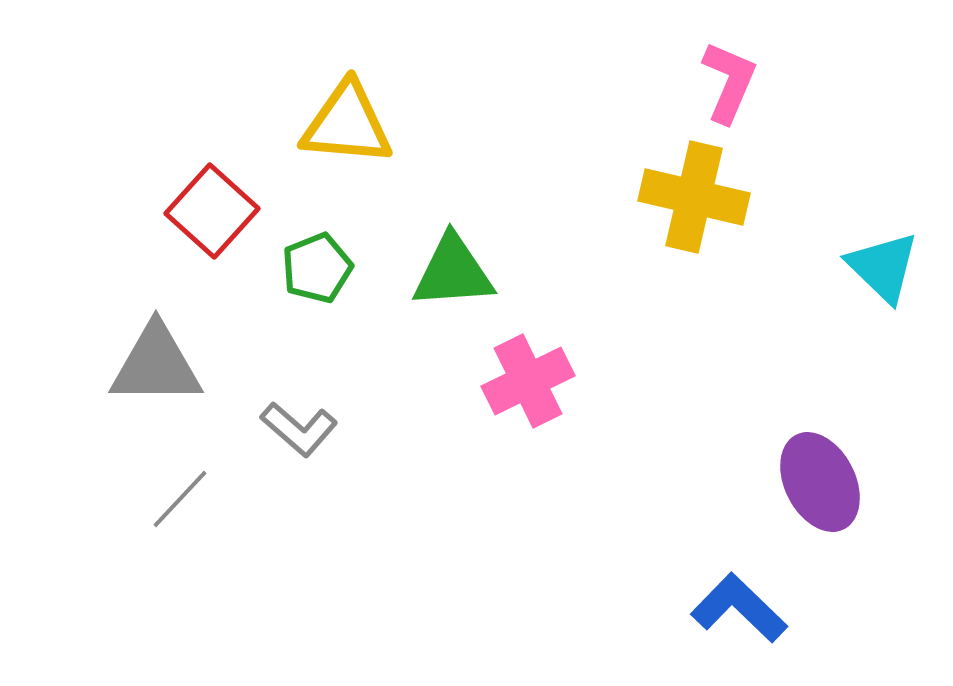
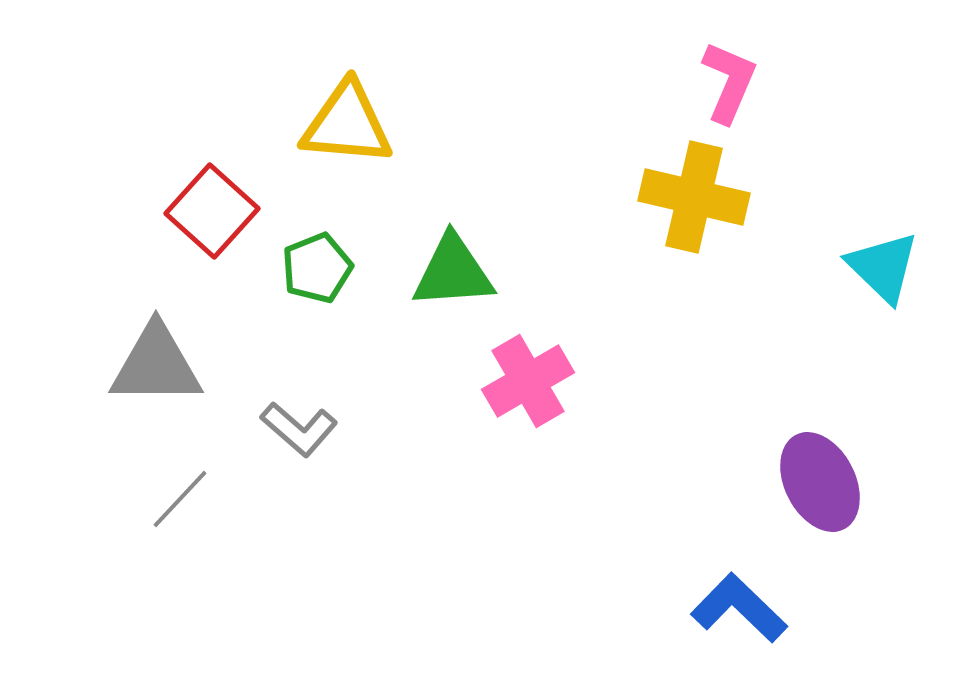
pink cross: rotated 4 degrees counterclockwise
